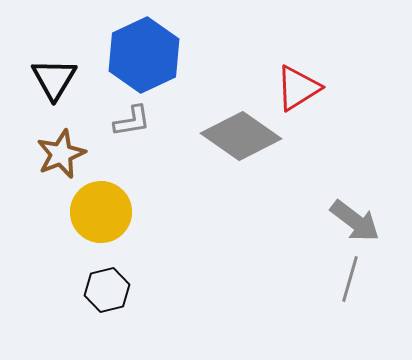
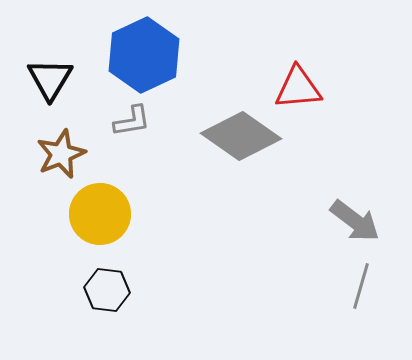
black triangle: moved 4 px left
red triangle: rotated 27 degrees clockwise
yellow circle: moved 1 px left, 2 px down
gray line: moved 11 px right, 7 px down
black hexagon: rotated 21 degrees clockwise
